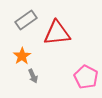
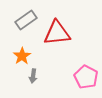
gray arrow: rotated 32 degrees clockwise
